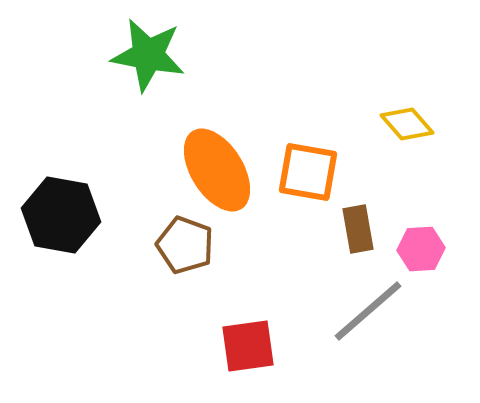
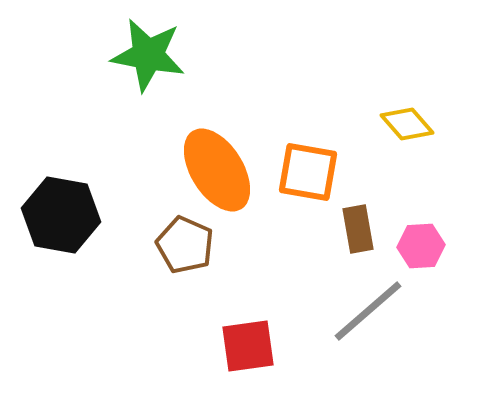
brown pentagon: rotated 4 degrees clockwise
pink hexagon: moved 3 px up
